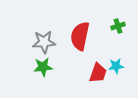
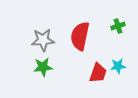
gray star: moved 1 px left, 2 px up
cyan star: moved 2 px right
